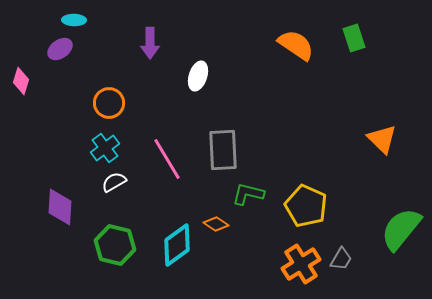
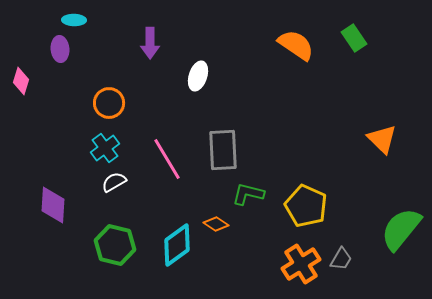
green rectangle: rotated 16 degrees counterclockwise
purple ellipse: rotated 60 degrees counterclockwise
purple diamond: moved 7 px left, 2 px up
